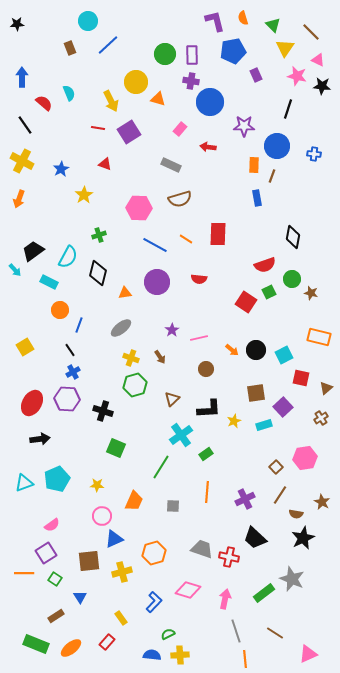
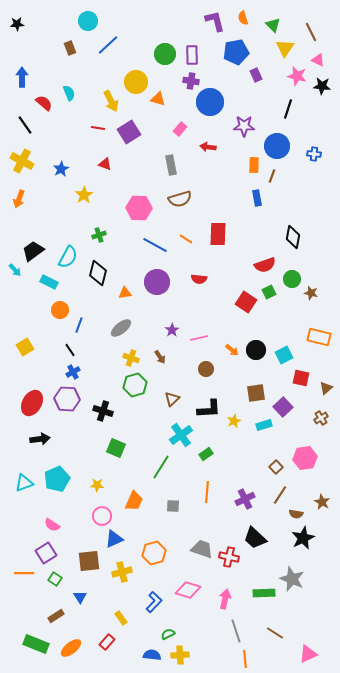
brown line at (311, 32): rotated 18 degrees clockwise
blue pentagon at (233, 51): moved 3 px right, 1 px down
gray rectangle at (171, 165): rotated 54 degrees clockwise
pink semicircle at (52, 525): rotated 70 degrees clockwise
green rectangle at (264, 593): rotated 35 degrees clockwise
